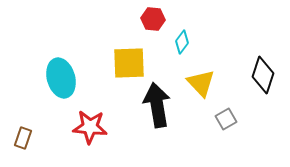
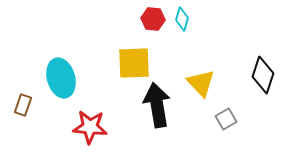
cyan diamond: moved 23 px up; rotated 20 degrees counterclockwise
yellow square: moved 5 px right
brown rectangle: moved 33 px up
